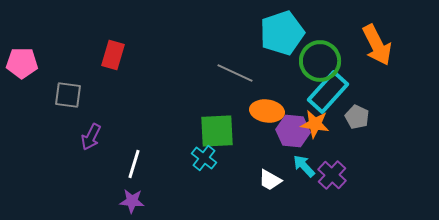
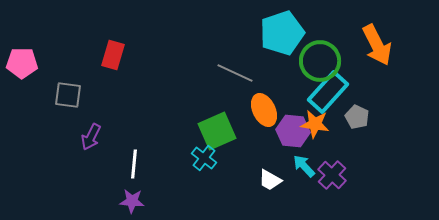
orange ellipse: moved 3 px left, 1 px up; rotated 56 degrees clockwise
green square: rotated 21 degrees counterclockwise
white line: rotated 12 degrees counterclockwise
